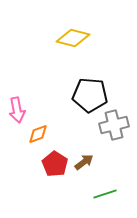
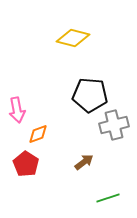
red pentagon: moved 29 px left
green line: moved 3 px right, 4 px down
